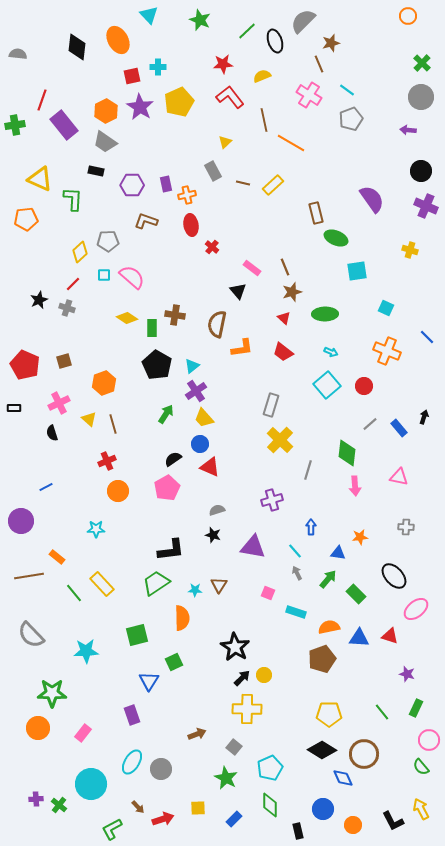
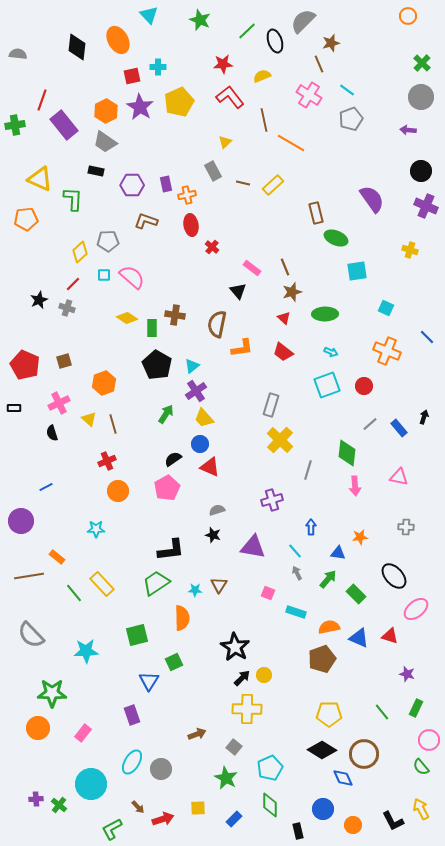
cyan square at (327, 385): rotated 20 degrees clockwise
blue triangle at (359, 638): rotated 20 degrees clockwise
